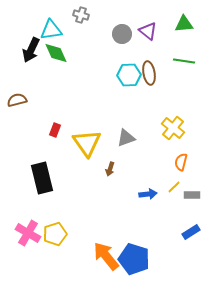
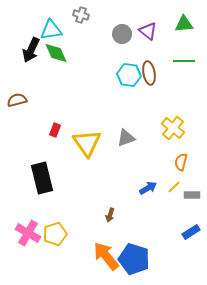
green line: rotated 10 degrees counterclockwise
cyan hexagon: rotated 10 degrees clockwise
brown arrow: moved 46 px down
blue arrow: moved 6 px up; rotated 24 degrees counterclockwise
